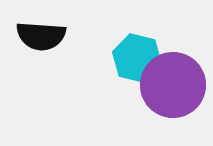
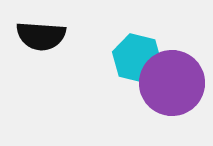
purple circle: moved 1 px left, 2 px up
